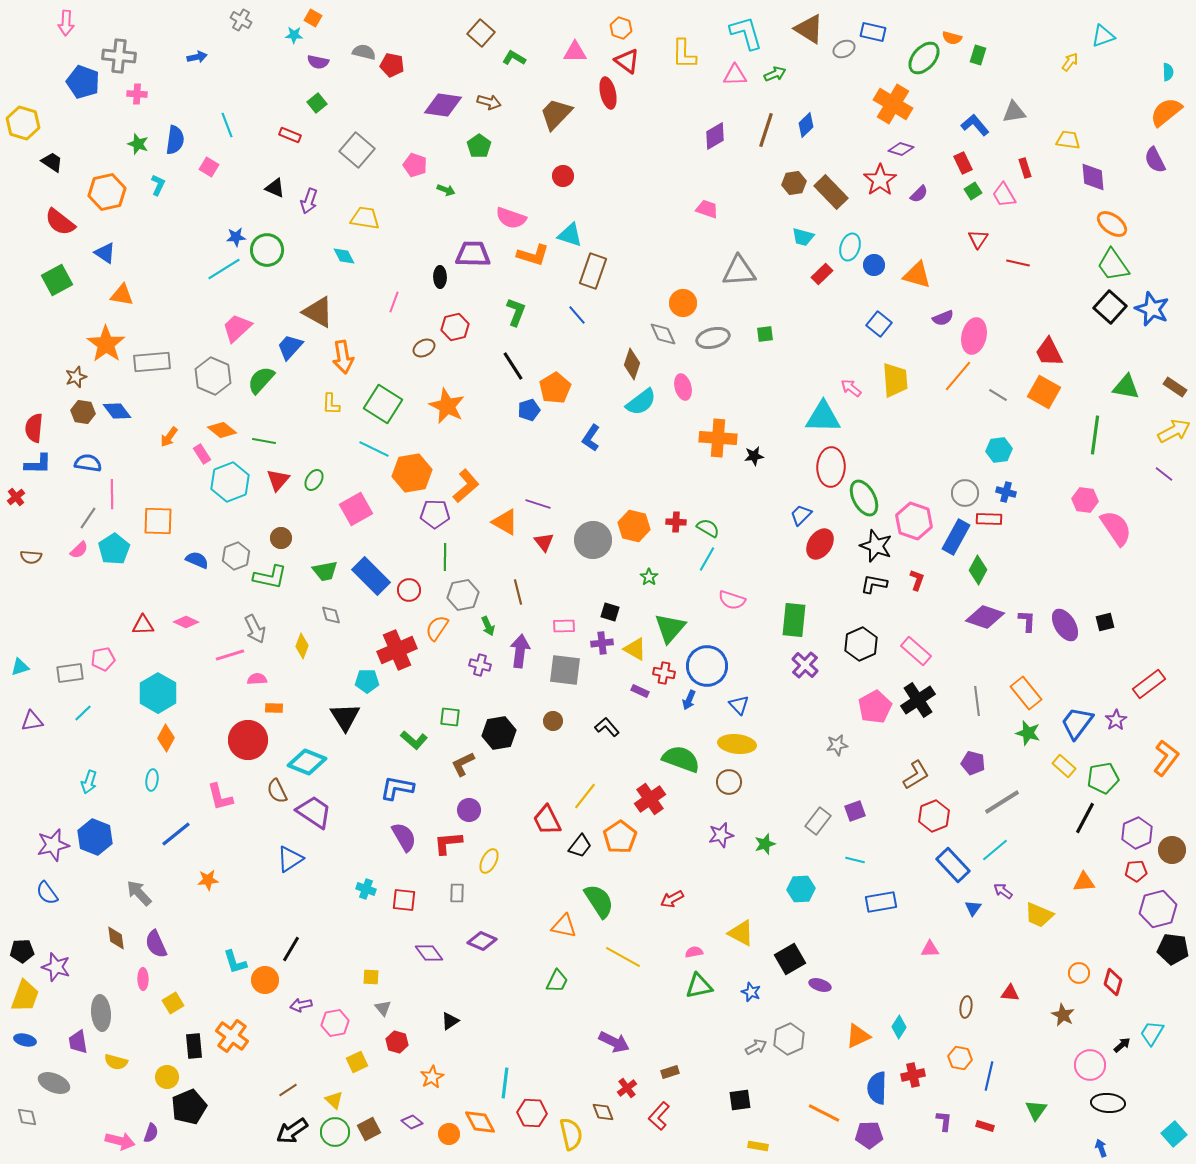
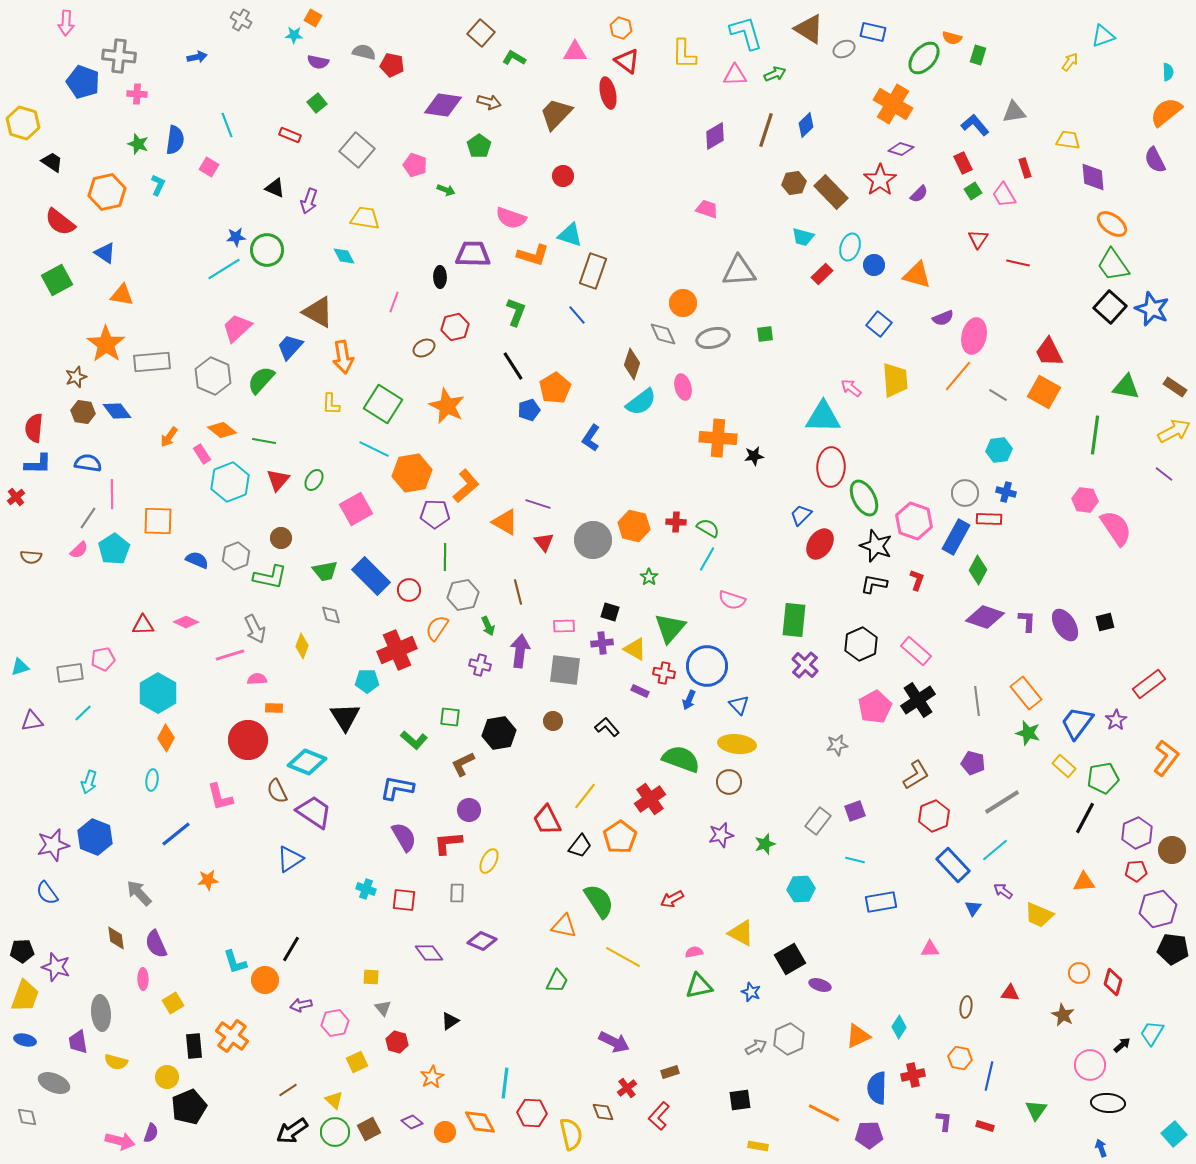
orange circle at (449, 1134): moved 4 px left, 2 px up
